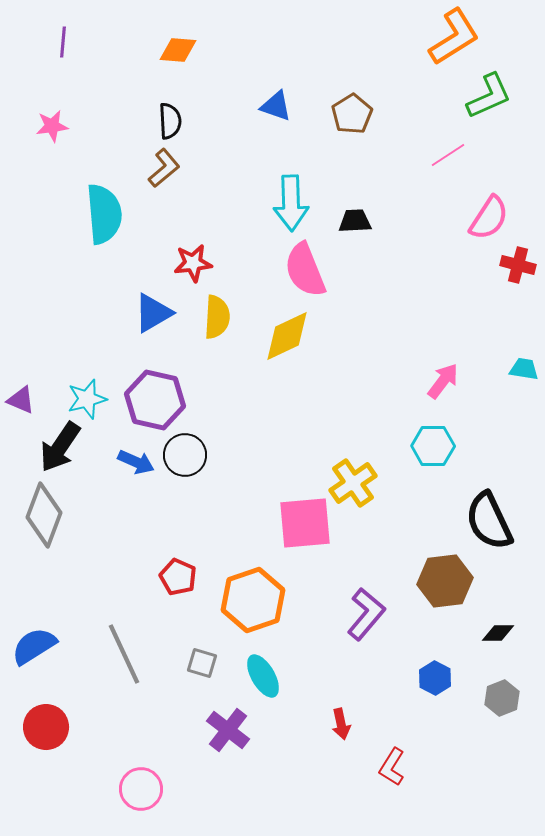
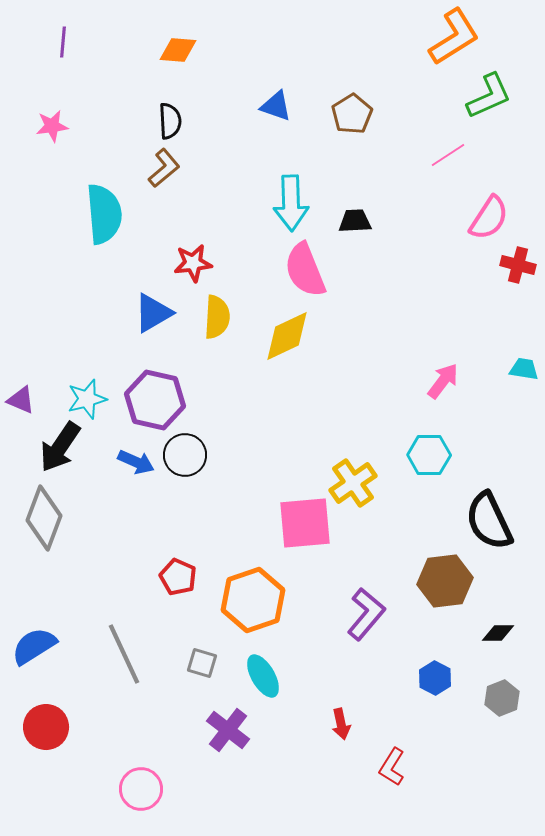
cyan hexagon at (433, 446): moved 4 px left, 9 px down
gray diamond at (44, 515): moved 3 px down
